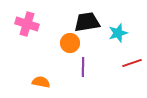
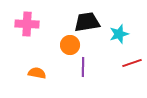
pink cross: rotated 15 degrees counterclockwise
cyan star: moved 1 px right, 1 px down
orange circle: moved 2 px down
orange semicircle: moved 4 px left, 9 px up
